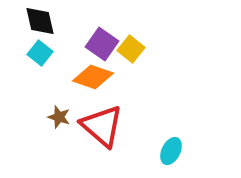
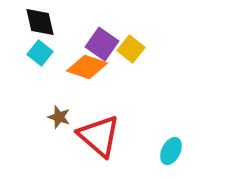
black diamond: moved 1 px down
orange diamond: moved 6 px left, 10 px up
red triangle: moved 3 px left, 10 px down
